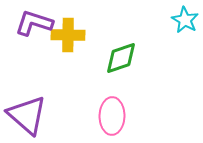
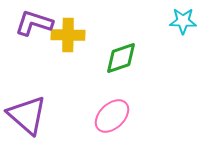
cyan star: moved 2 px left, 1 px down; rotated 28 degrees counterclockwise
pink ellipse: rotated 45 degrees clockwise
